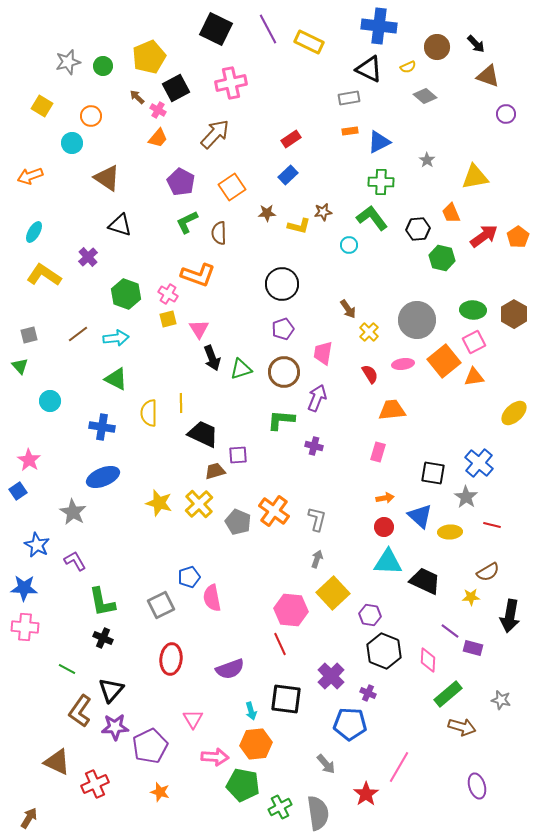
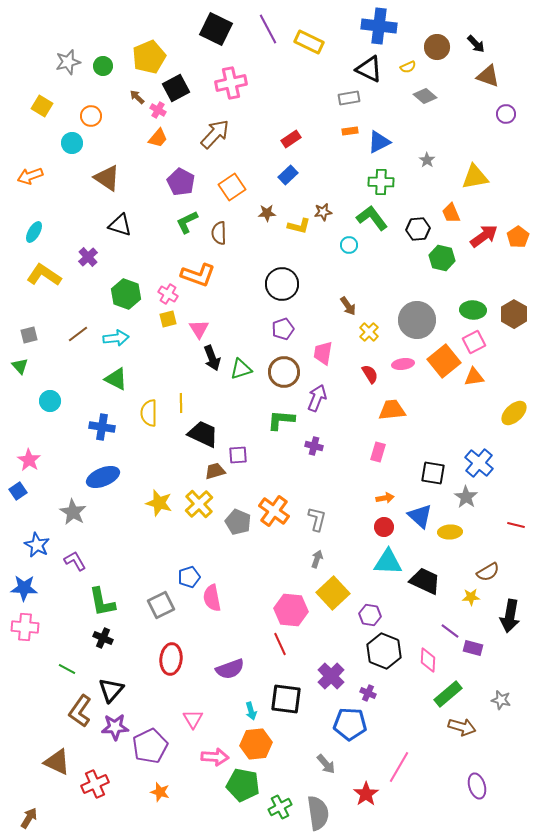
brown arrow at (348, 309): moved 3 px up
red line at (492, 525): moved 24 px right
